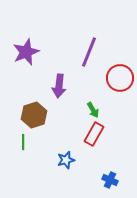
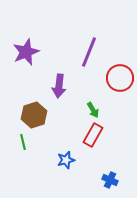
red rectangle: moved 1 px left, 1 px down
green line: rotated 14 degrees counterclockwise
